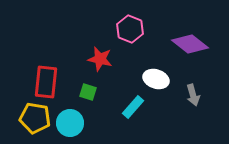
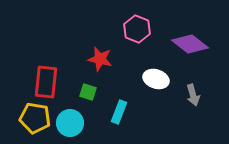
pink hexagon: moved 7 px right
cyan rectangle: moved 14 px left, 5 px down; rotated 20 degrees counterclockwise
